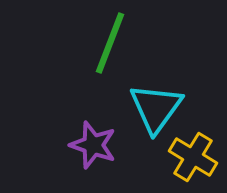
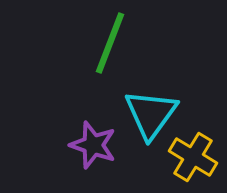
cyan triangle: moved 5 px left, 6 px down
